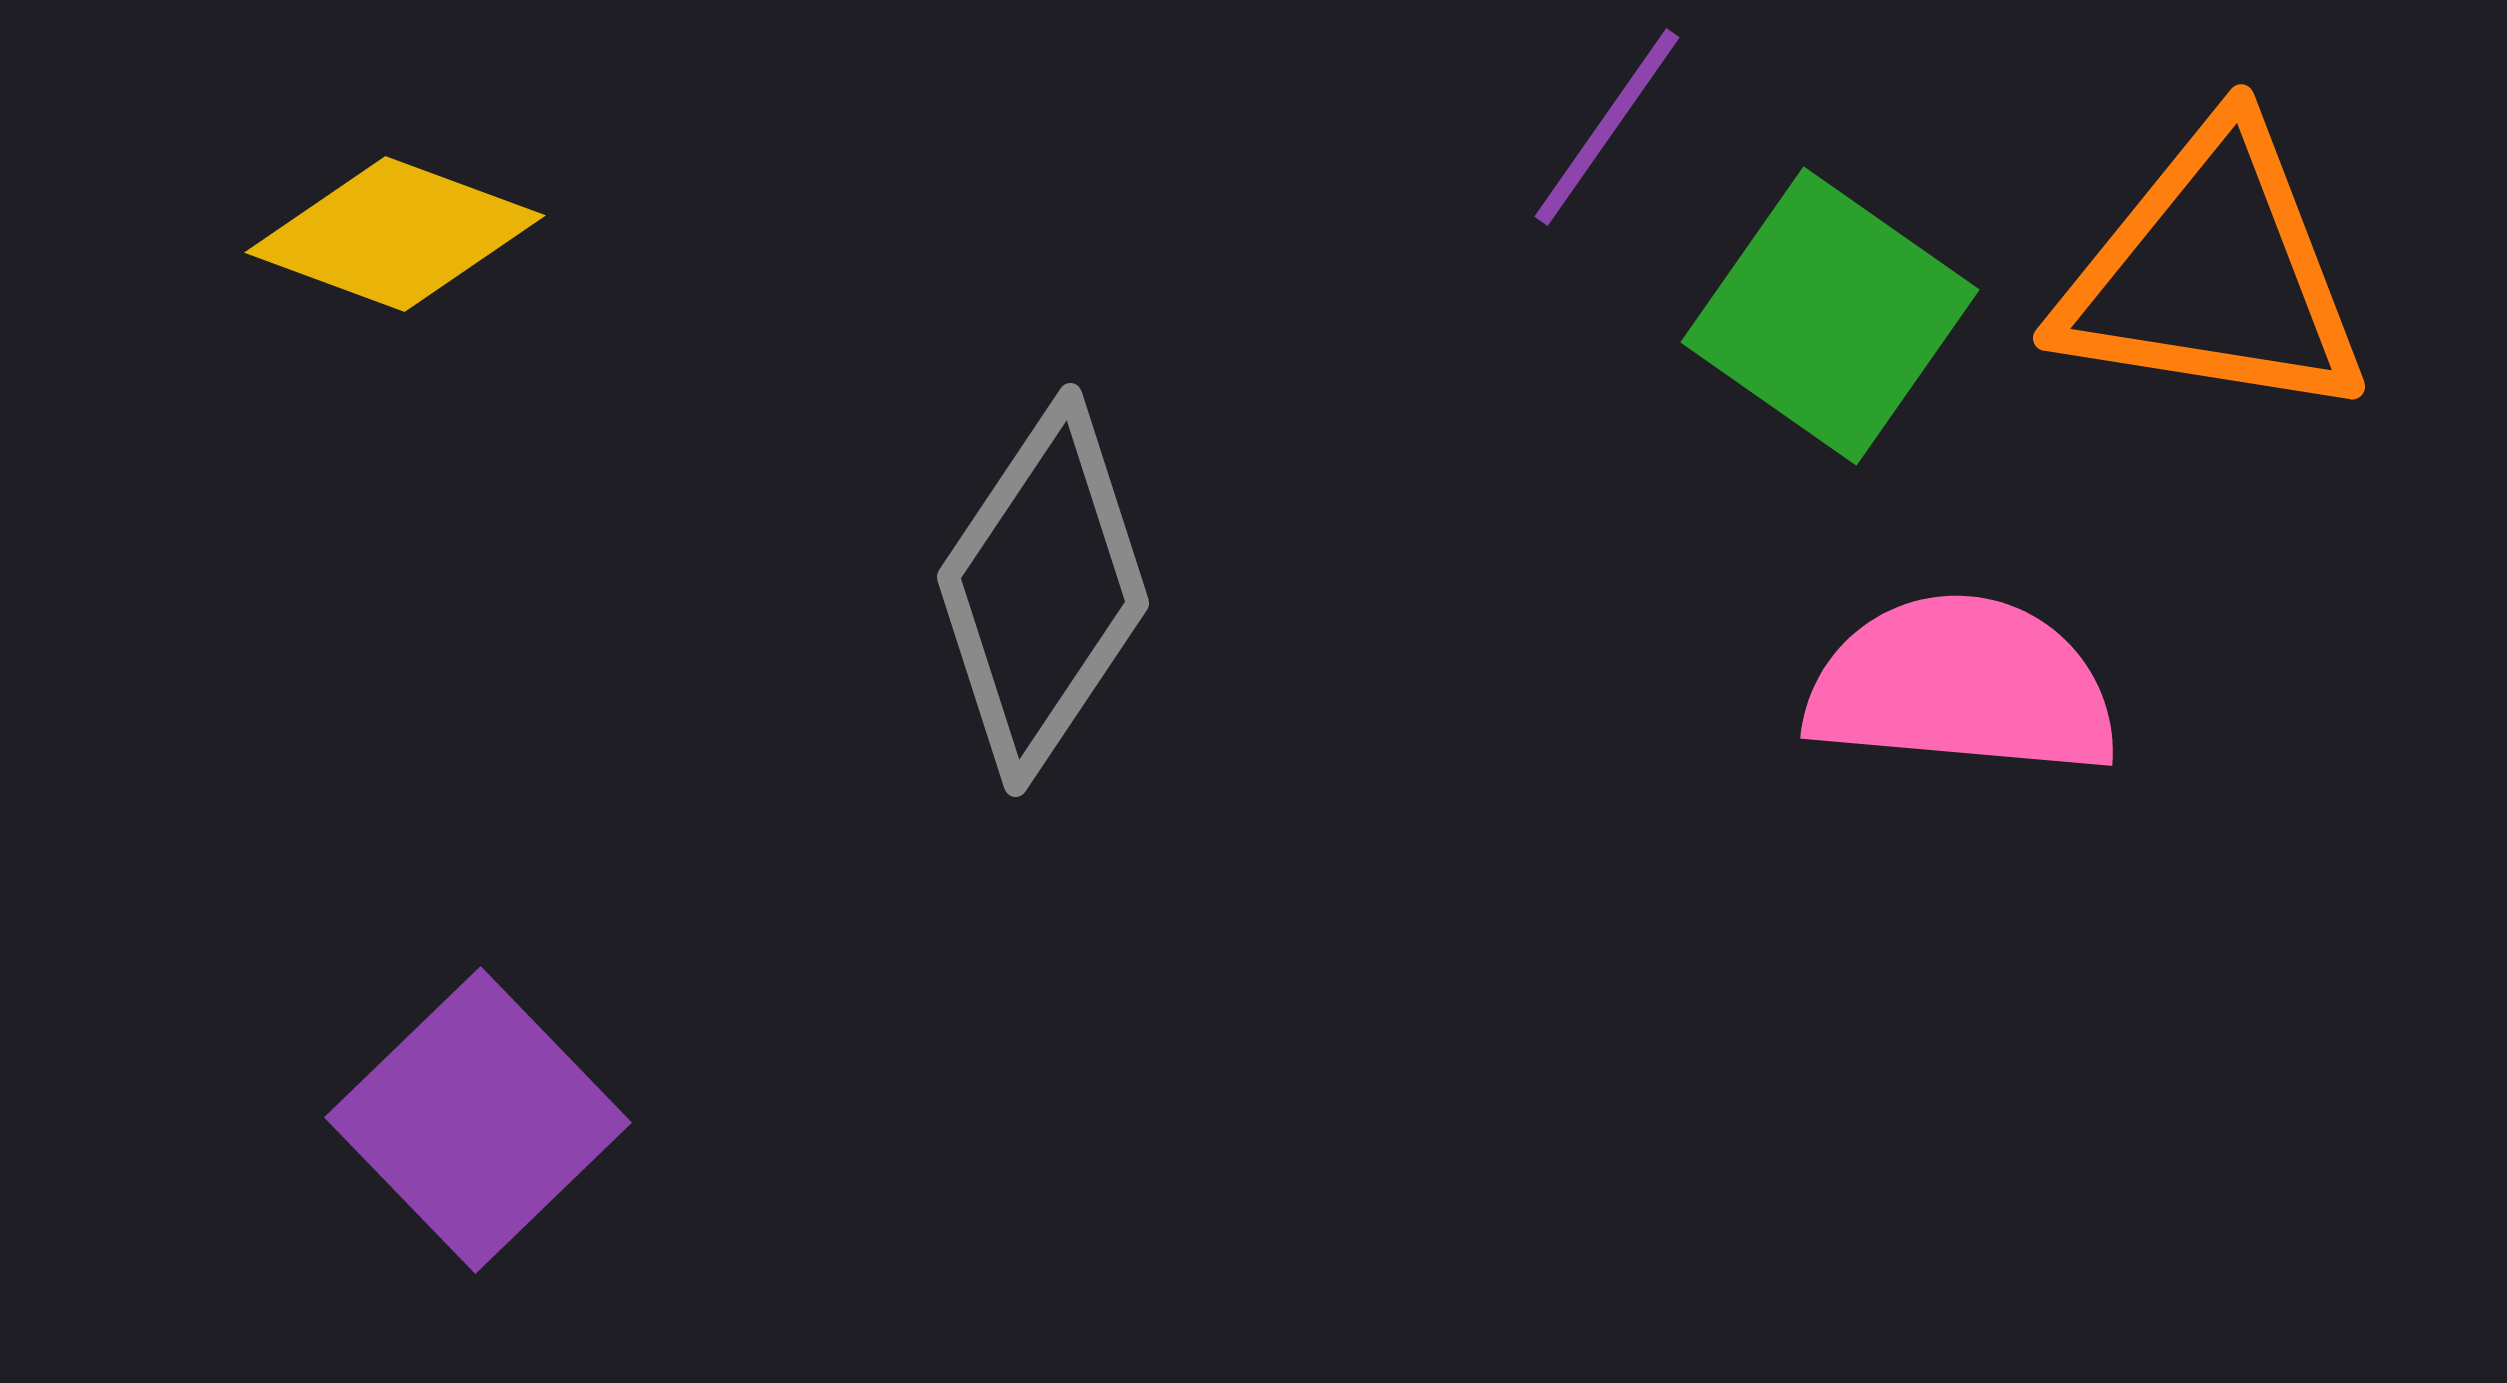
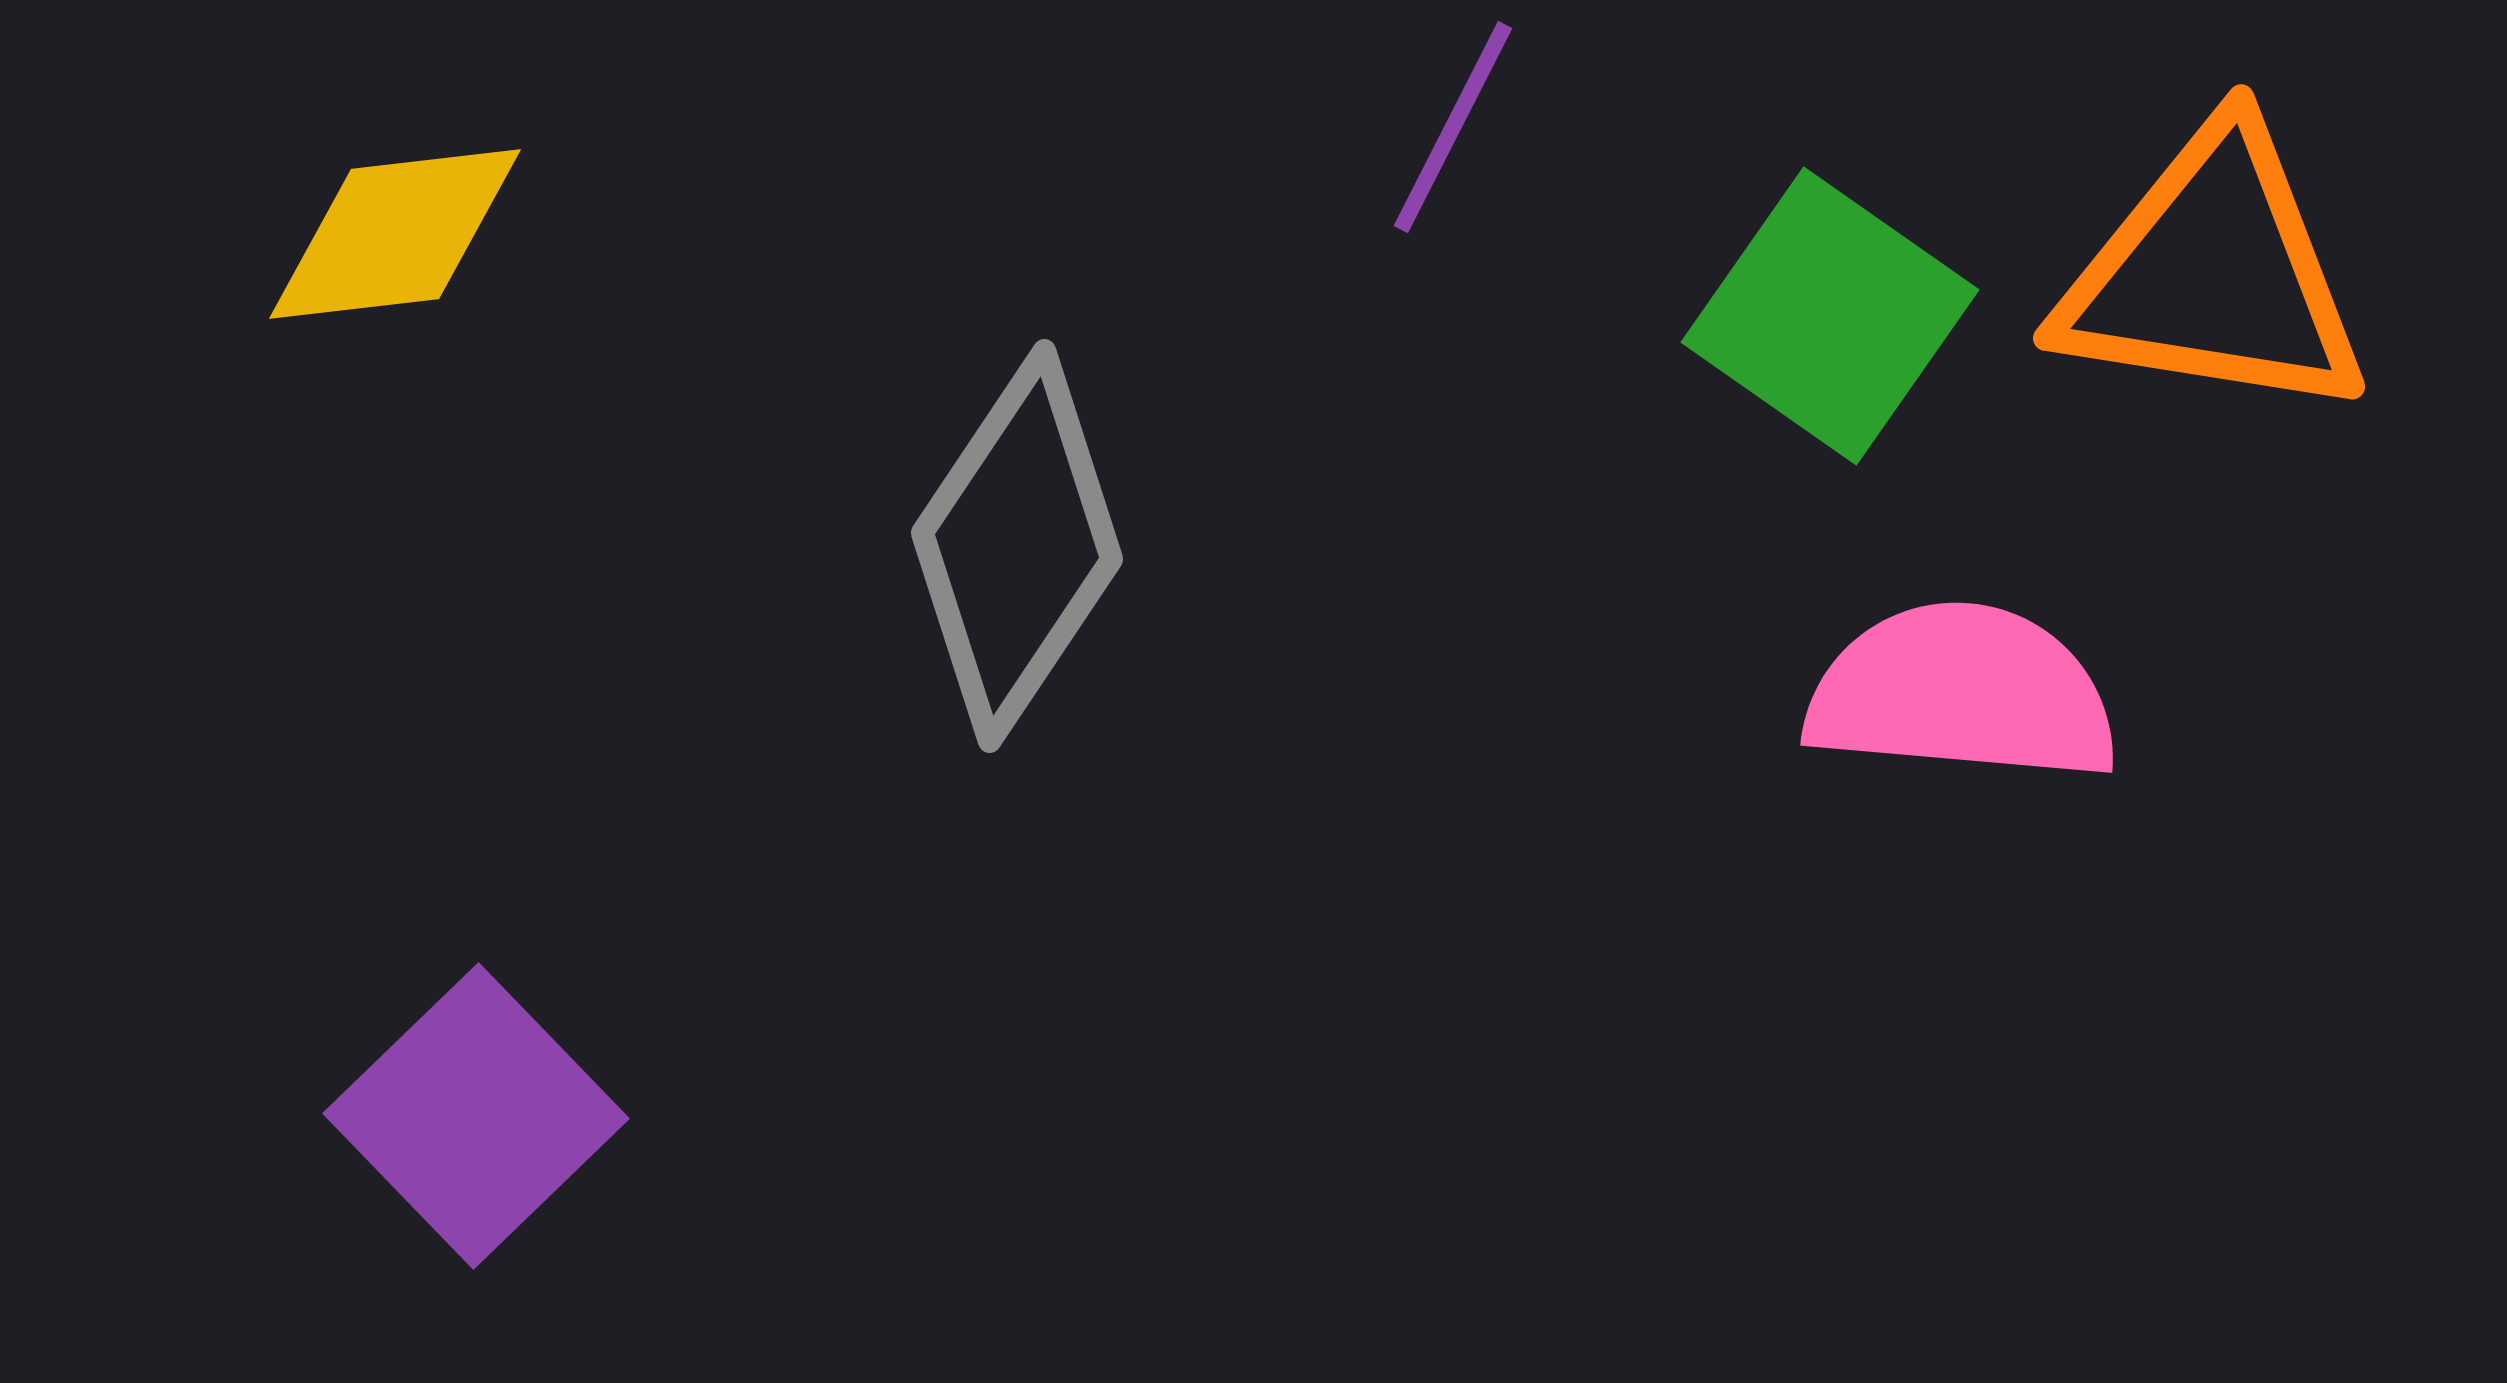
purple line: moved 154 px left; rotated 8 degrees counterclockwise
yellow diamond: rotated 27 degrees counterclockwise
gray diamond: moved 26 px left, 44 px up
pink semicircle: moved 7 px down
purple square: moved 2 px left, 4 px up
